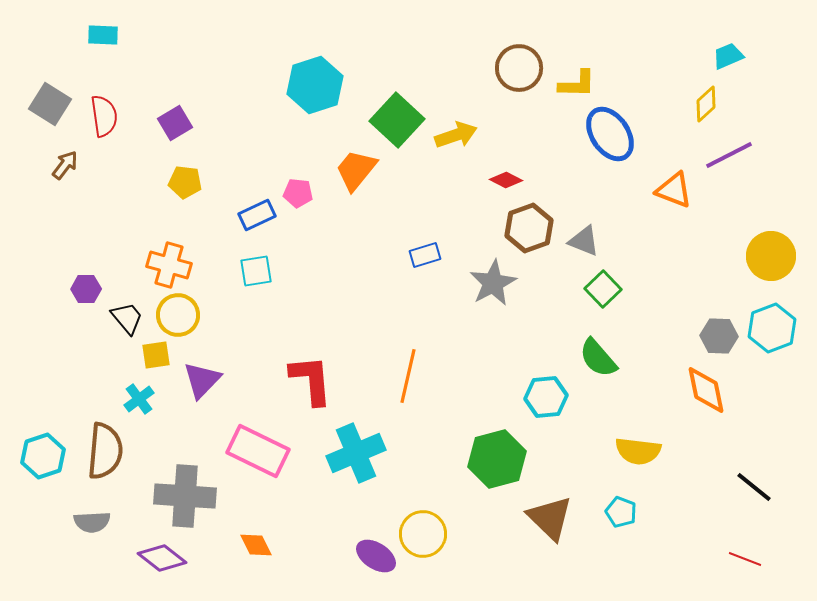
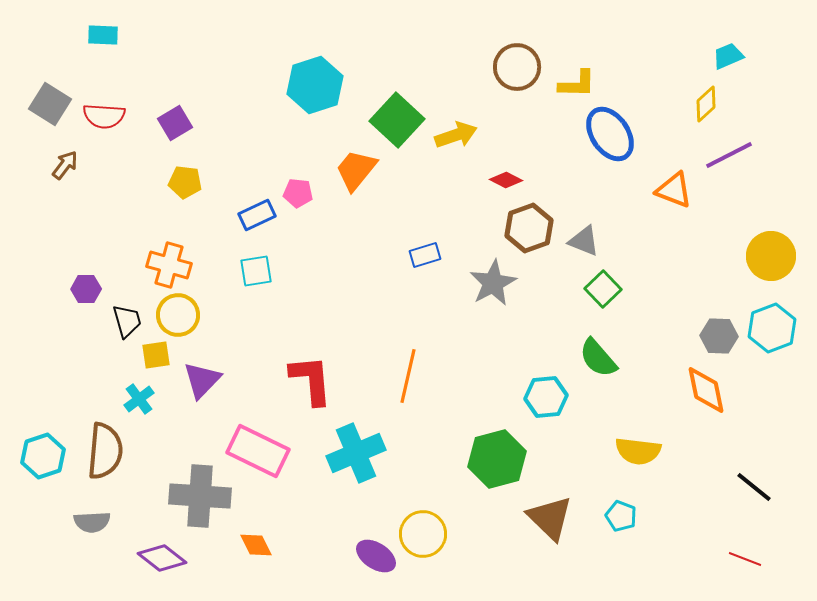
brown circle at (519, 68): moved 2 px left, 1 px up
red semicircle at (104, 116): rotated 102 degrees clockwise
black trapezoid at (127, 318): moved 3 px down; rotated 24 degrees clockwise
gray cross at (185, 496): moved 15 px right
cyan pentagon at (621, 512): moved 4 px down
